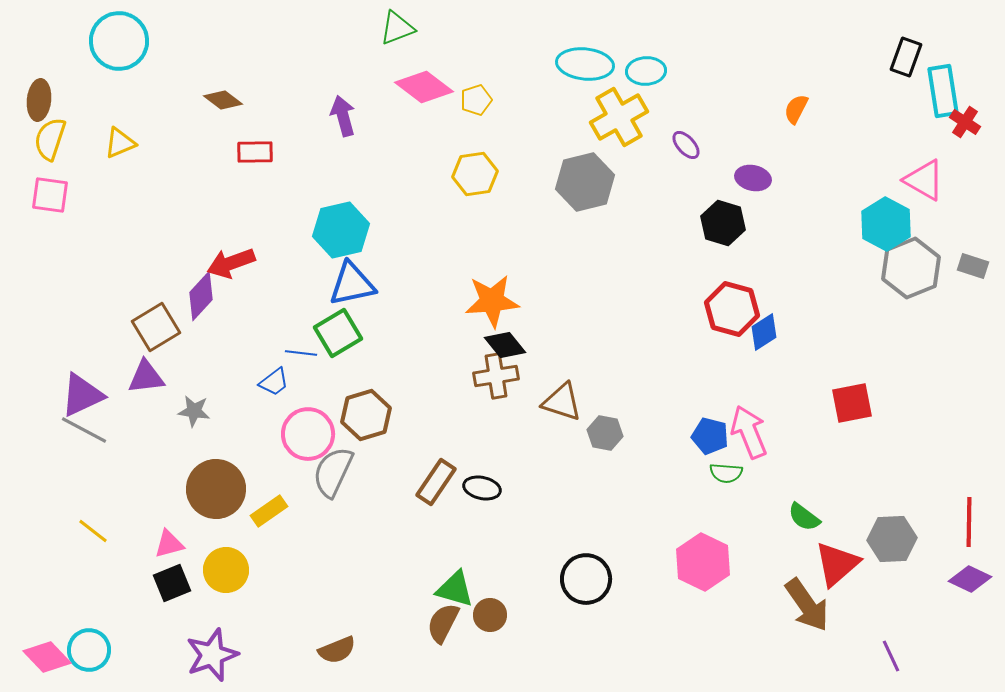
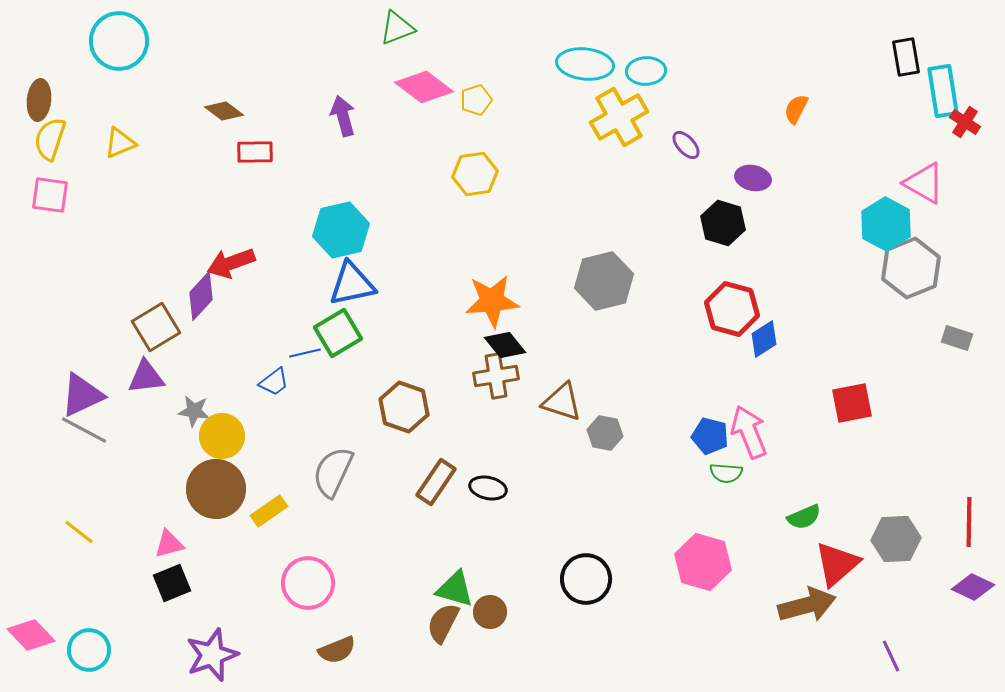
black rectangle at (906, 57): rotated 30 degrees counterclockwise
brown diamond at (223, 100): moved 1 px right, 11 px down
pink triangle at (924, 180): moved 3 px down
gray hexagon at (585, 182): moved 19 px right, 99 px down
gray rectangle at (973, 266): moved 16 px left, 72 px down
blue diamond at (764, 332): moved 7 px down
blue line at (301, 353): moved 4 px right; rotated 20 degrees counterclockwise
brown hexagon at (366, 415): moved 38 px right, 8 px up; rotated 24 degrees counterclockwise
pink circle at (308, 434): moved 149 px down
black ellipse at (482, 488): moved 6 px right
green semicircle at (804, 517): rotated 60 degrees counterclockwise
yellow line at (93, 531): moved 14 px left, 1 px down
gray hexagon at (892, 539): moved 4 px right
pink hexagon at (703, 562): rotated 10 degrees counterclockwise
yellow circle at (226, 570): moved 4 px left, 134 px up
purple diamond at (970, 579): moved 3 px right, 8 px down
brown arrow at (807, 605): rotated 70 degrees counterclockwise
brown circle at (490, 615): moved 3 px up
pink diamond at (47, 657): moved 16 px left, 22 px up
